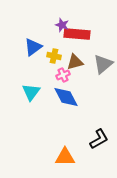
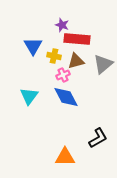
red rectangle: moved 5 px down
blue triangle: moved 1 px up; rotated 24 degrees counterclockwise
brown triangle: moved 1 px right, 1 px up
cyan triangle: moved 2 px left, 4 px down
black L-shape: moved 1 px left, 1 px up
